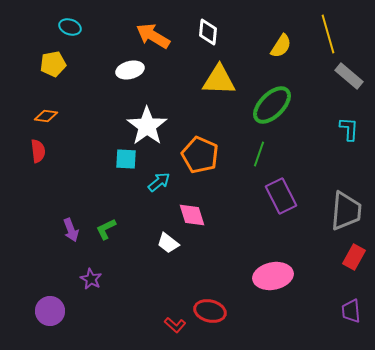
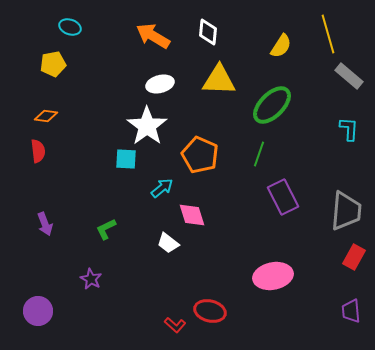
white ellipse: moved 30 px right, 14 px down
cyan arrow: moved 3 px right, 6 px down
purple rectangle: moved 2 px right, 1 px down
purple arrow: moved 26 px left, 6 px up
purple circle: moved 12 px left
